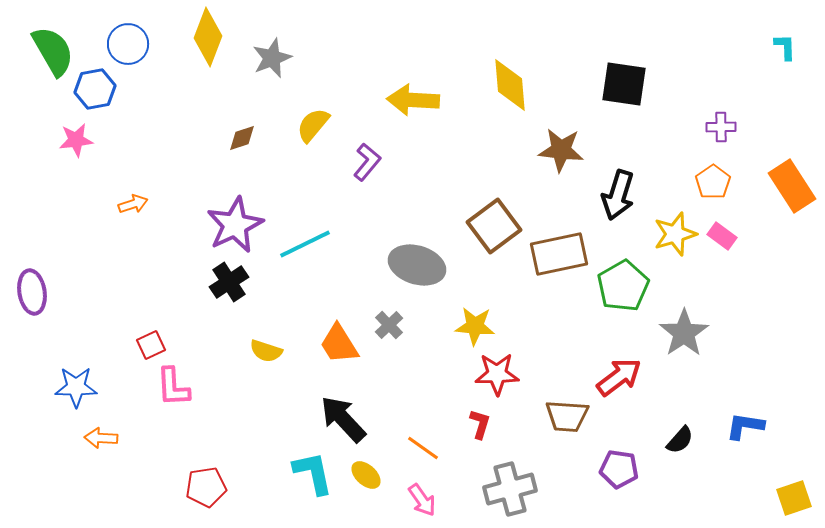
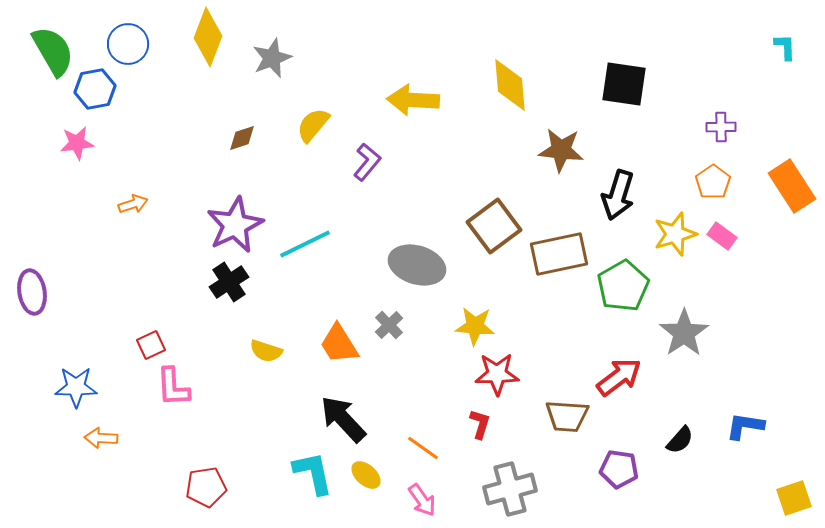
pink star at (76, 140): moved 1 px right, 3 px down
